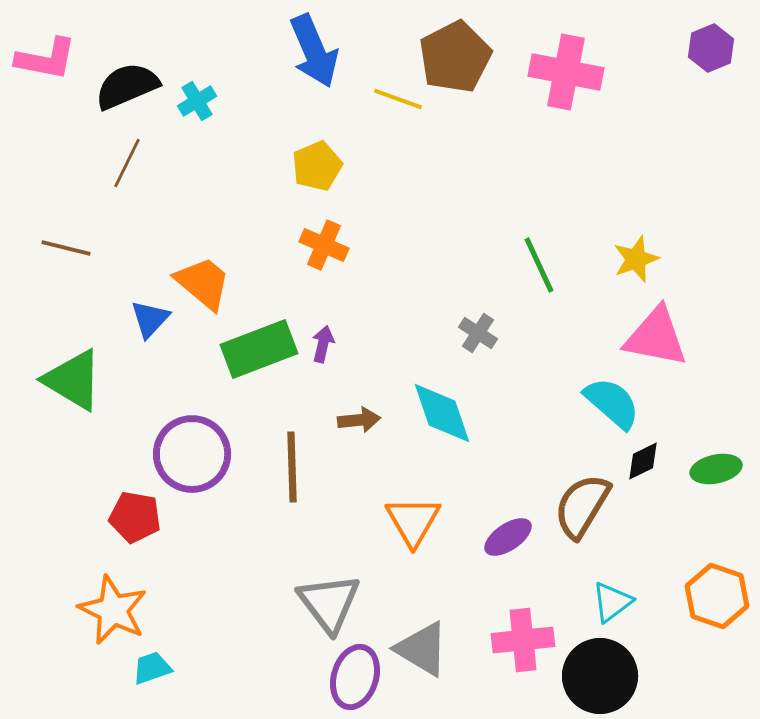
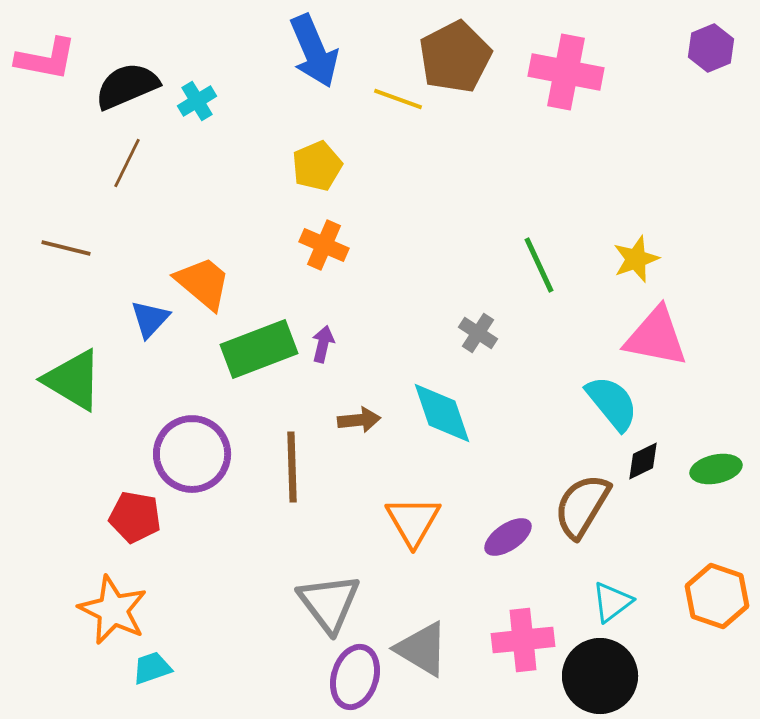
cyan semicircle at (612, 403): rotated 10 degrees clockwise
